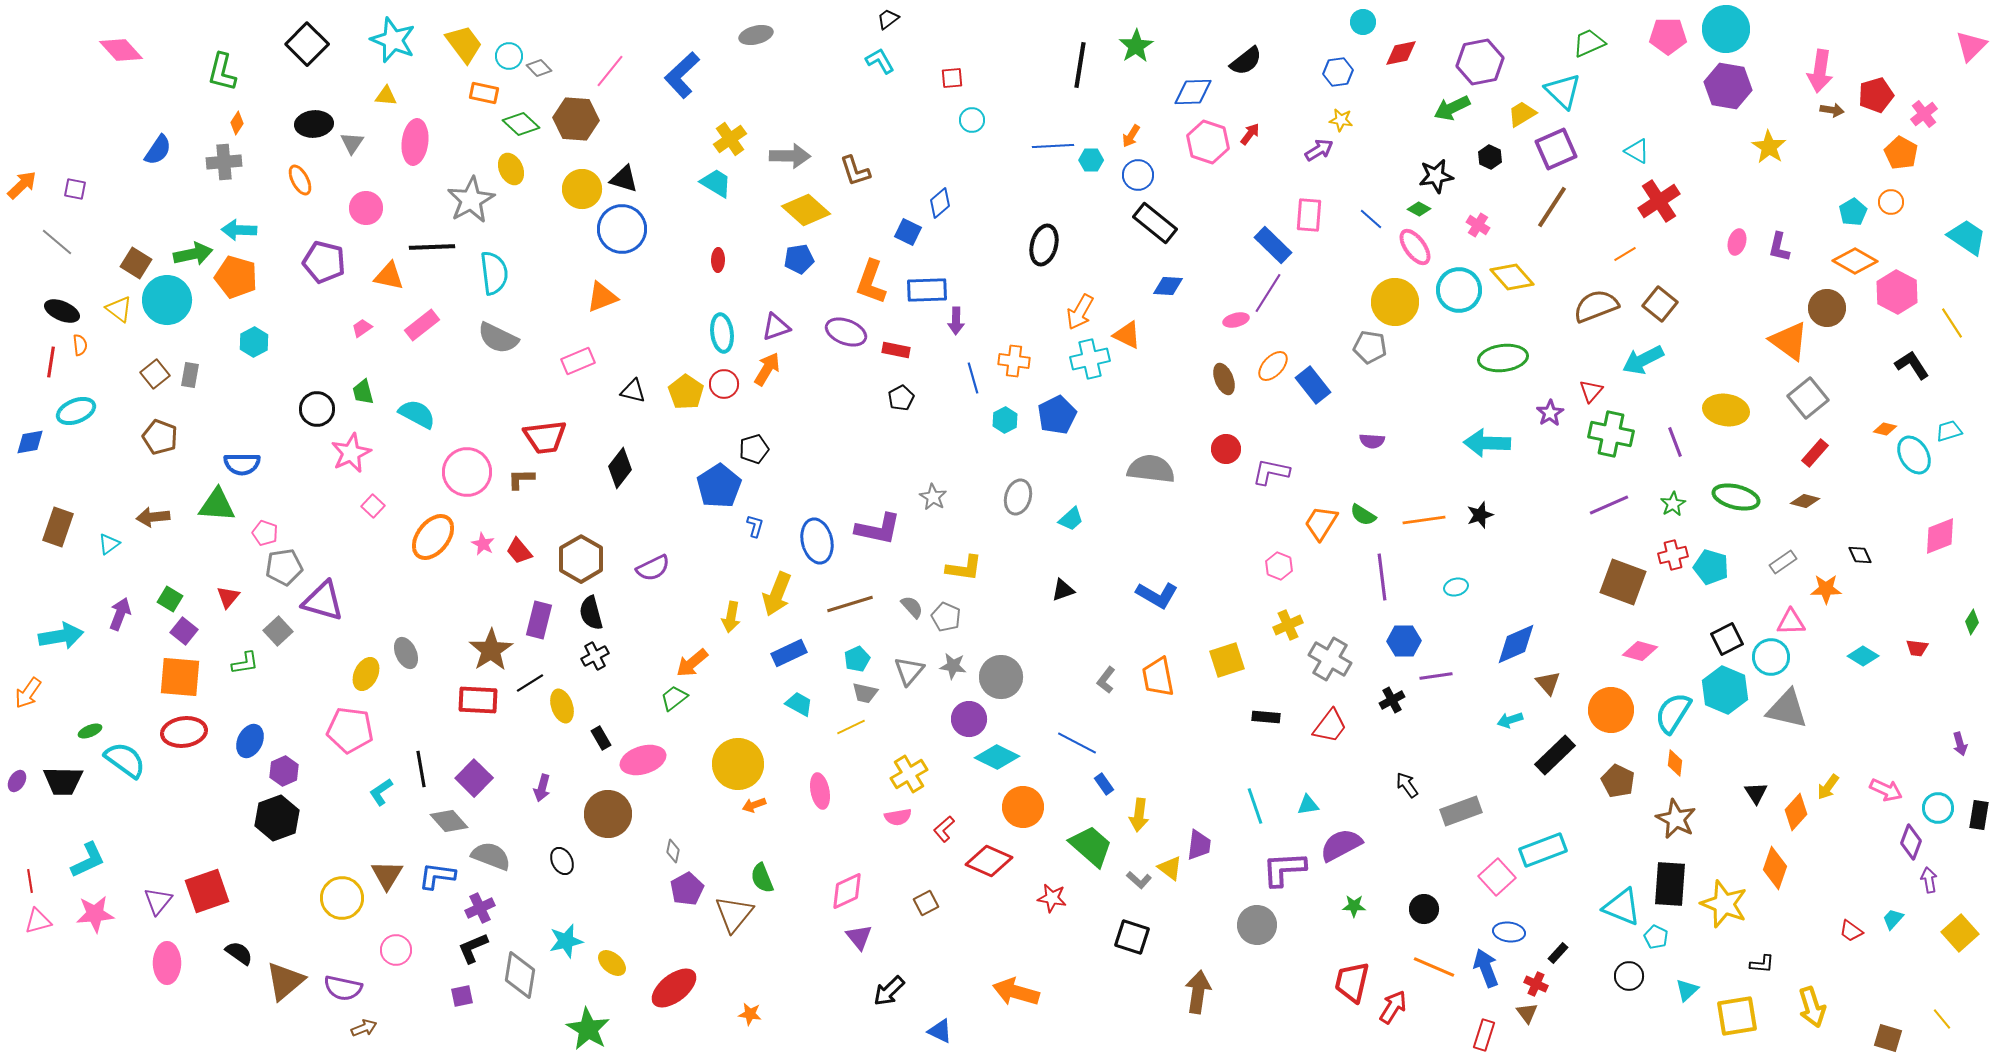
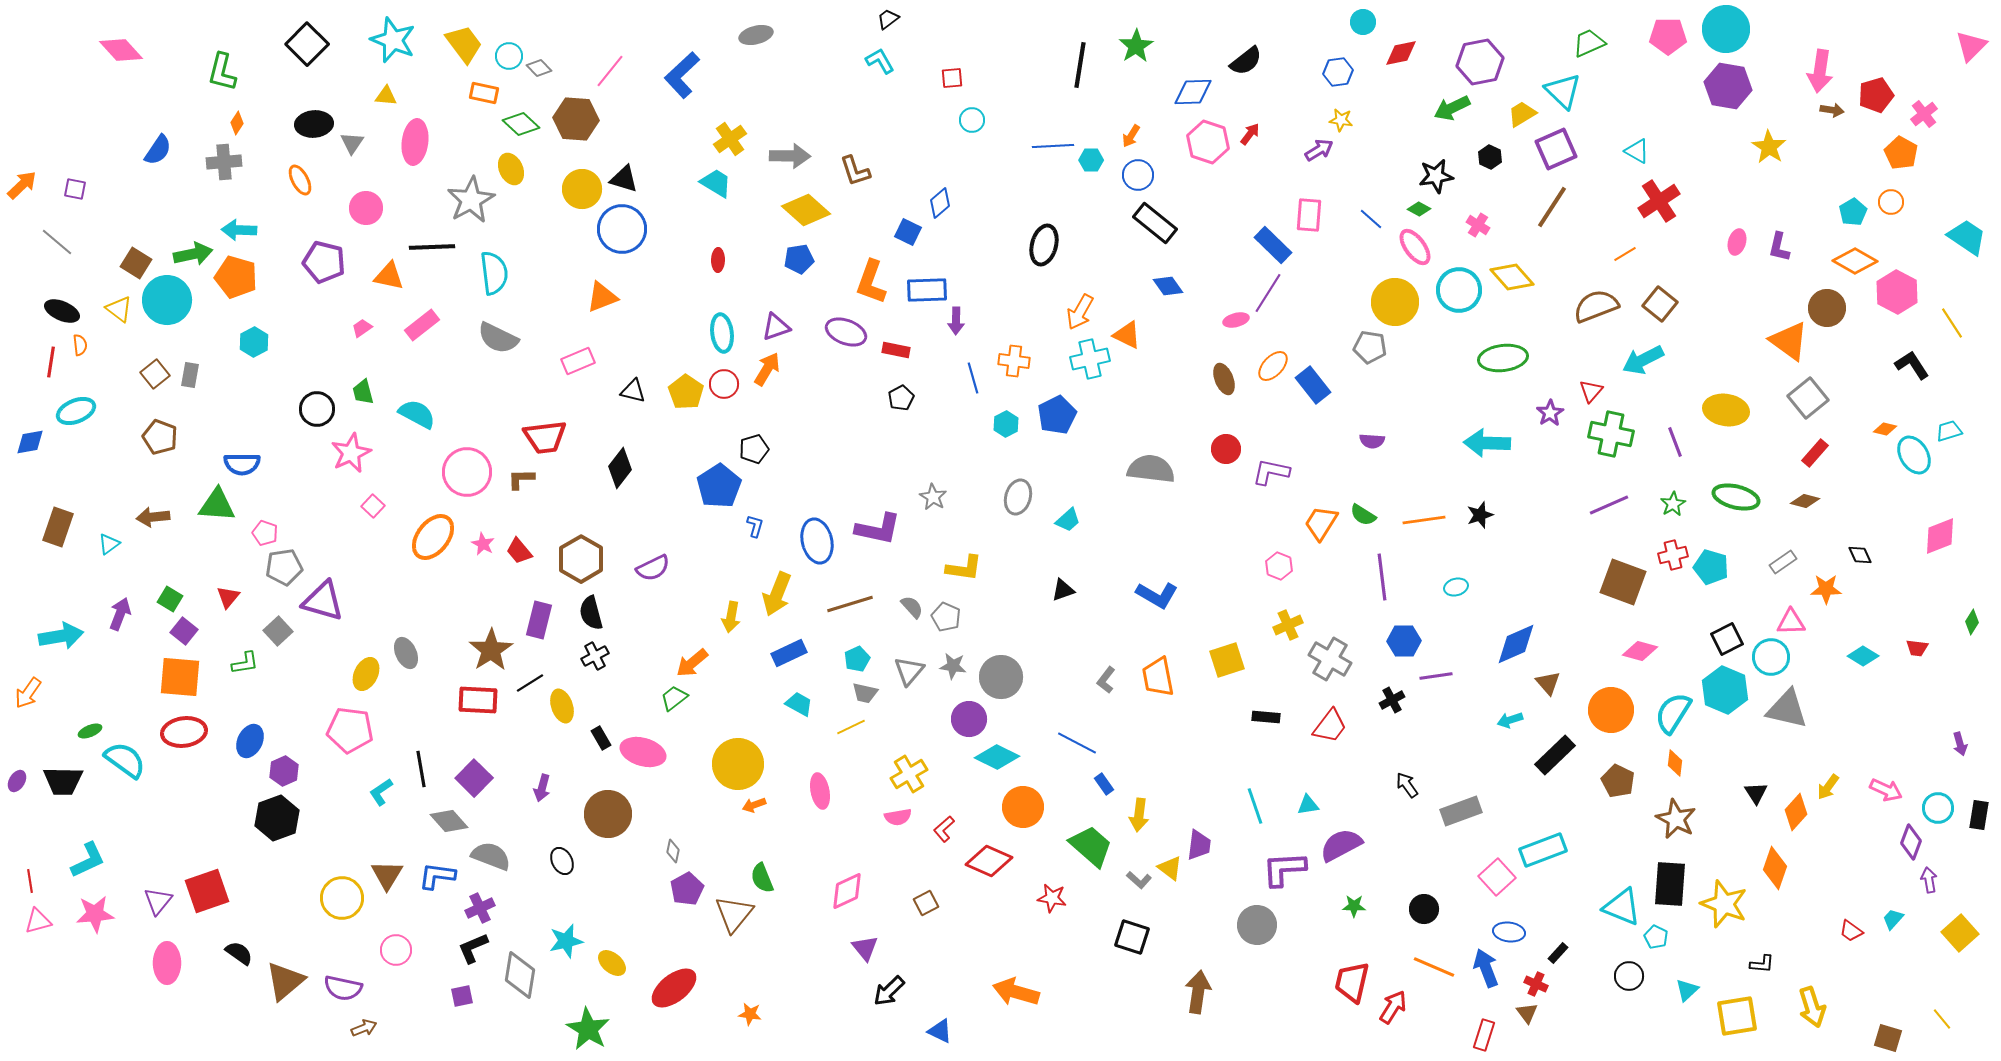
blue diamond at (1168, 286): rotated 52 degrees clockwise
cyan hexagon at (1005, 420): moved 1 px right, 4 px down
cyan trapezoid at (1071, 519): moved 3 px left, 1 px down
pink ellipse at (643, 760): moved 8 px up; rotated 33 degrees clockwise
purple triangle at (859, 937): moved 6 px right, 11 px down
